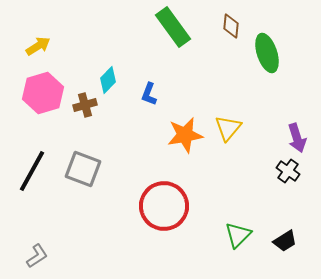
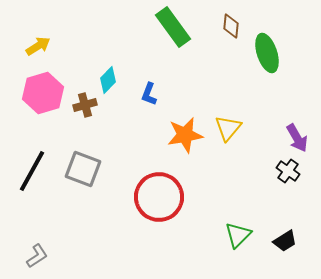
purple arrow: rotated 12 degrees counterclockwise
red circle: moved 5 px left, 9 px up
